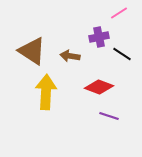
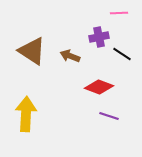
pink line: rotated 30 degrees clockwise
brown arrow: rotated 12 degrees clockwise
yellow arrow: moved 20 px left, 22 px down
